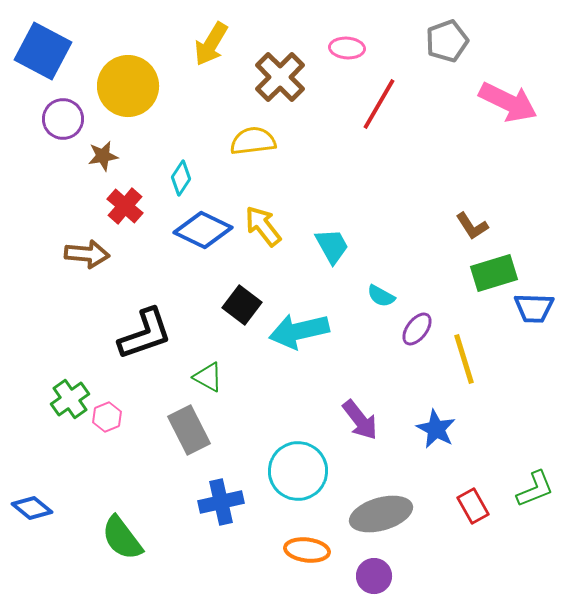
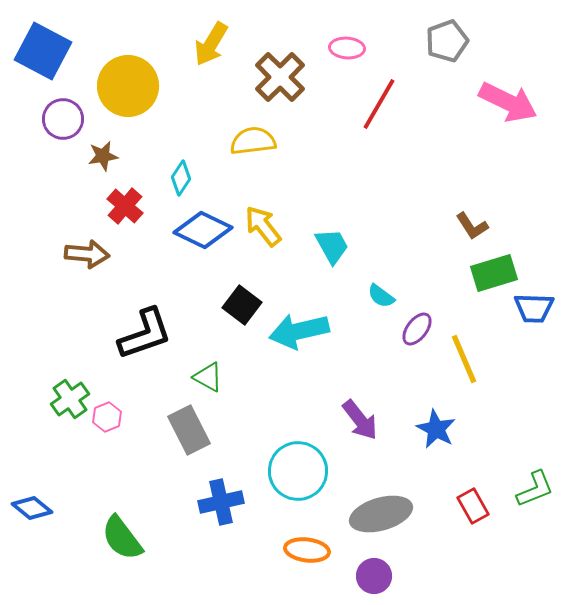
cyan semicircle at (381, 296): rotated 8 degrees clockwise
yellow line at (464, 359): rotated 6 degrees counterclockwise
